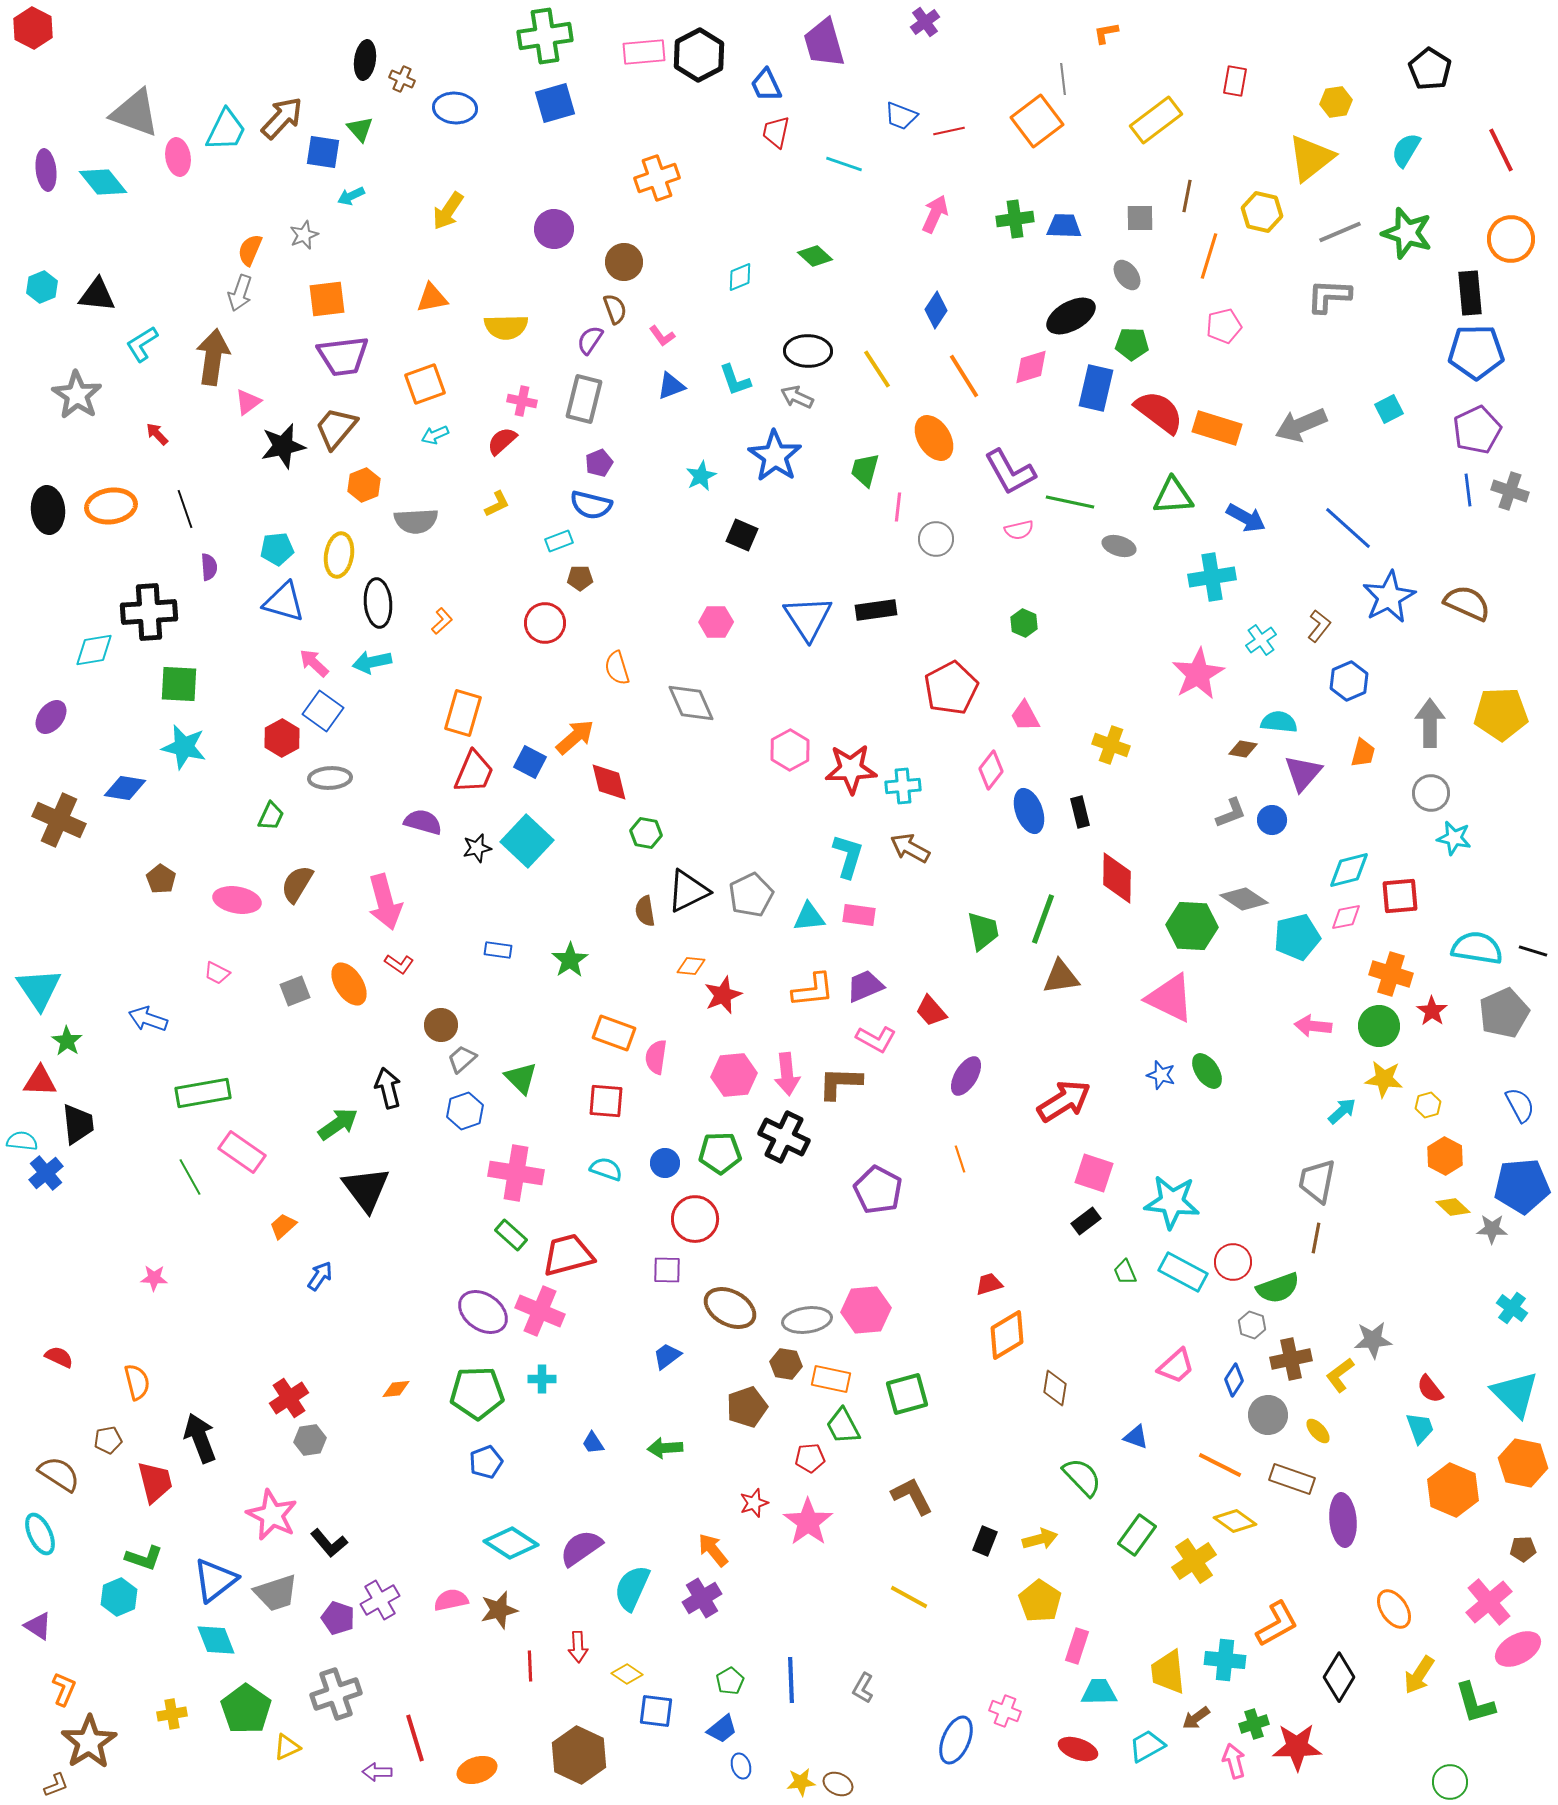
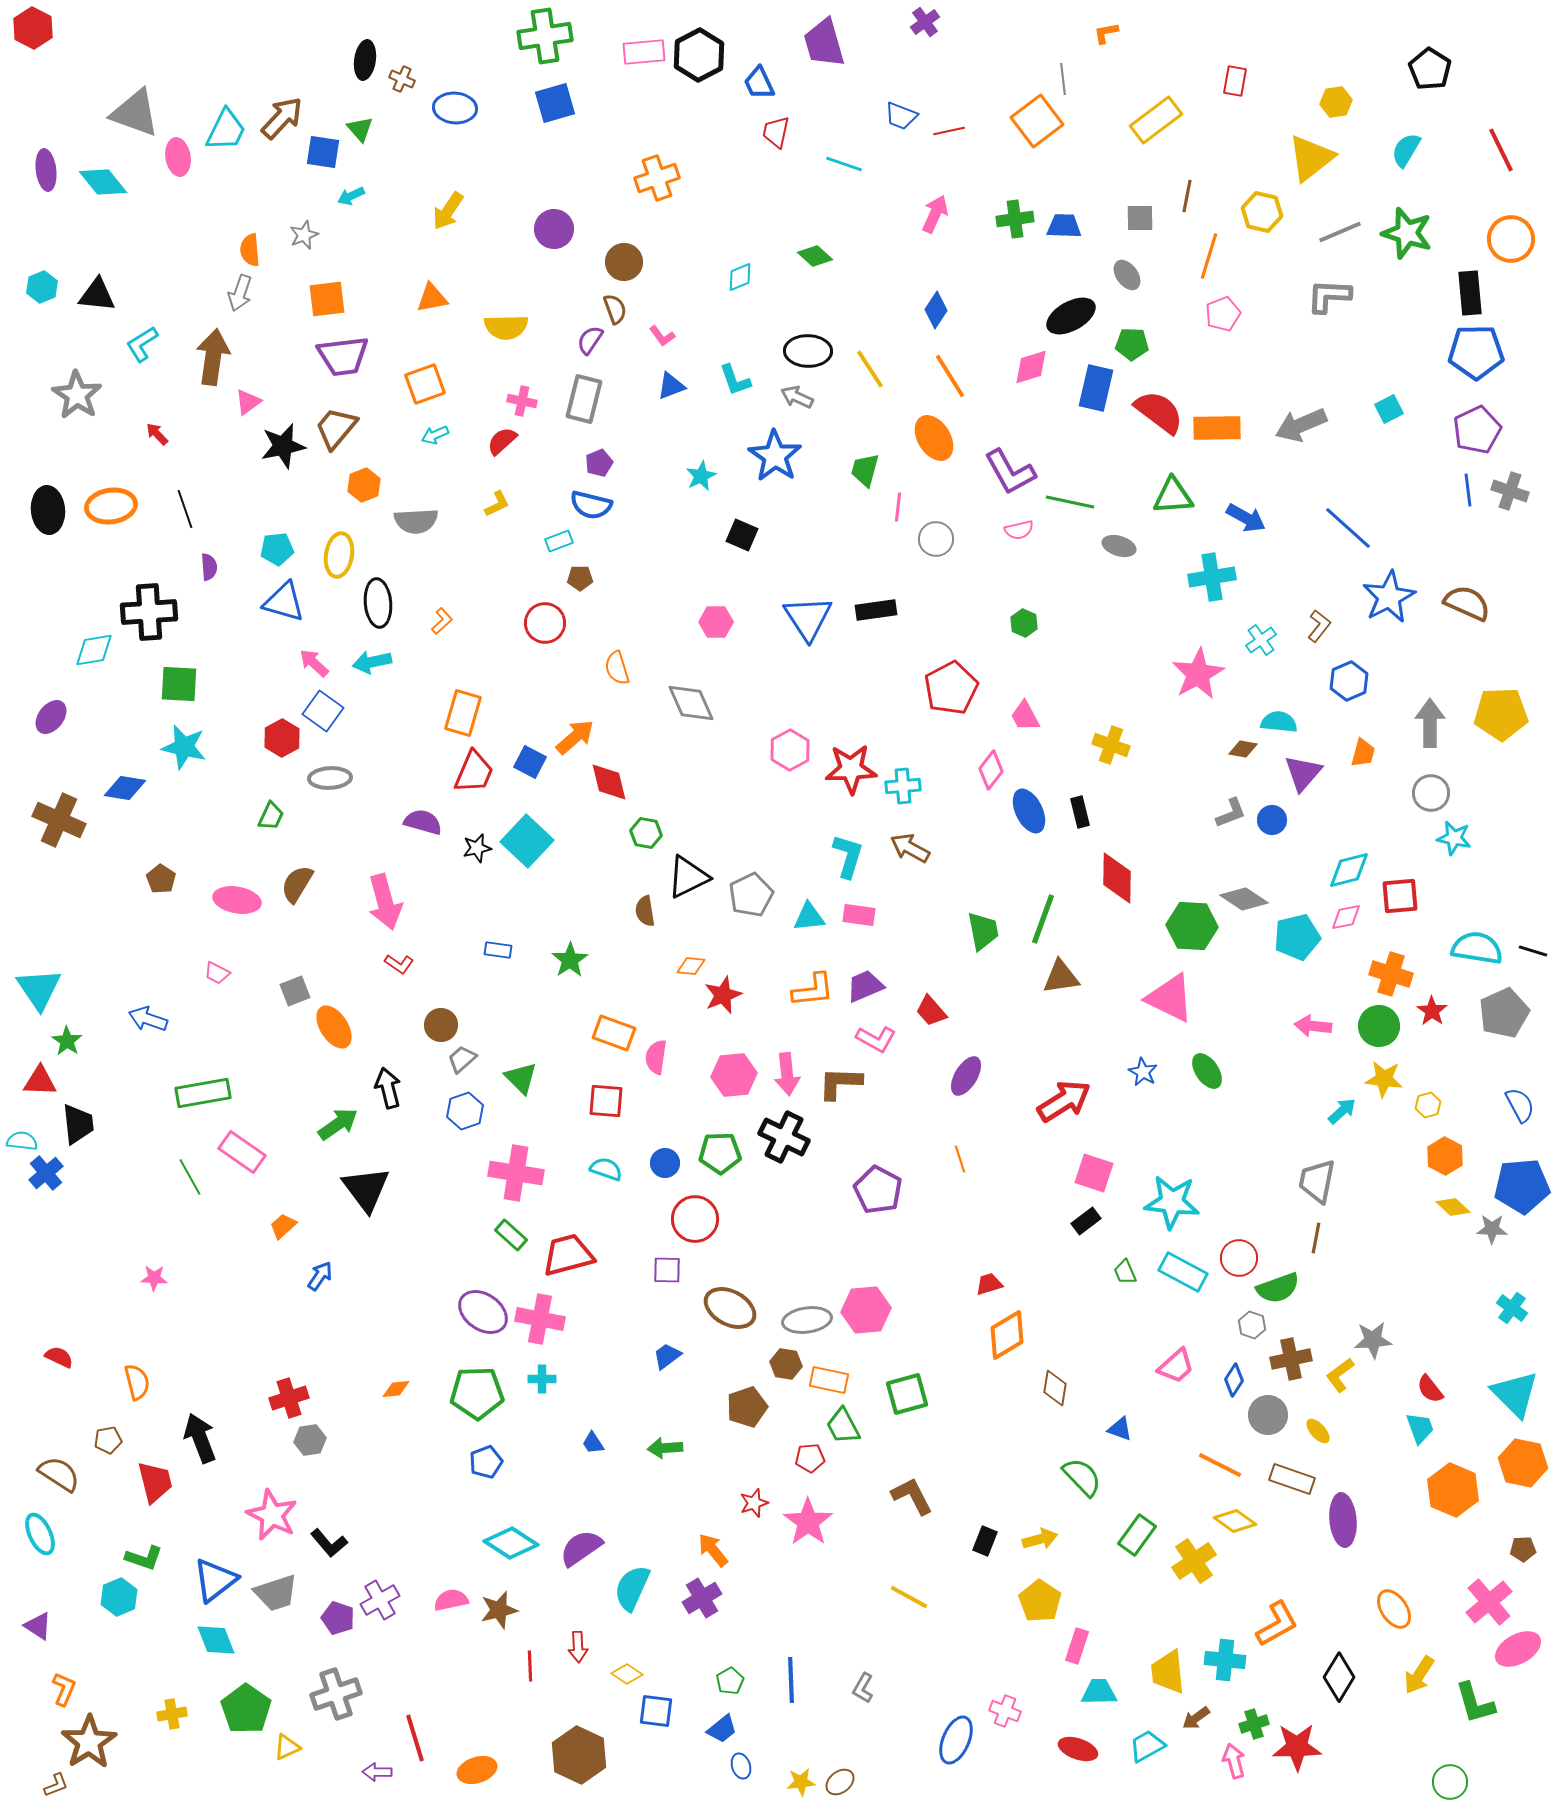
blue trapezoid at (766, 85): moved 7 px left, 2 px up
orange semicircle at (250, 250): rotated 28 degrees counterclockwise
pink pentagon at (1224, 326): moved 1 px left, 12 px up; rotated 8 degrees counterclockwise
yellow line at (877, 369): moved 7 px left
orange line at (964, 376): moved 14 px left
orange rectangle at (1217, 428): rotated 18 degrees counterclockwise
blue ellipse at (1029, 811): rotated 6 degrees counterclockwise
black triangle at (688, 891): moved 14 px up
orange ellipse at (349, 984): moved 15 px left, 43 px down
blue star at (1161, 1075): moved 18 px left, 3 px up; rotated 12 degrees clockwise
red circle at (1233, 1262): moved 6 px right, 4 px up
pink cross at (540, 1311): moved 8 px down; rotated 12 degrees counterclockwise
orange rectangle at (831, 1379): moved 2 px left, 1 px down
red cross at (289, 1398): rotated 15 degrees clockwise
blue triangle at (1136, 1437): moved 16 px left, 8 px up
brown ellipse at (838, 1784): moved 2 px right, 2 px up; rotated 64 degrees counterclockwise
